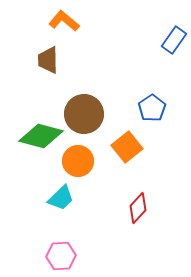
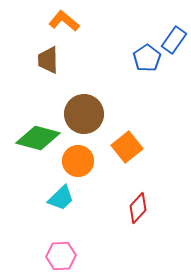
blue pentagon: moved 5 px left, 50 px up
green diamond: moved 3 px left, 2 px down
